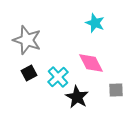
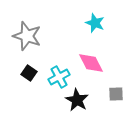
gray star: moved 4 px up
black square: rotated 28 degrees counterclockwise
cyan cross: moved 1 px right; rotated 15 degrees clockwise
gray square: moved 4 px down
black star: moved 3 px down
